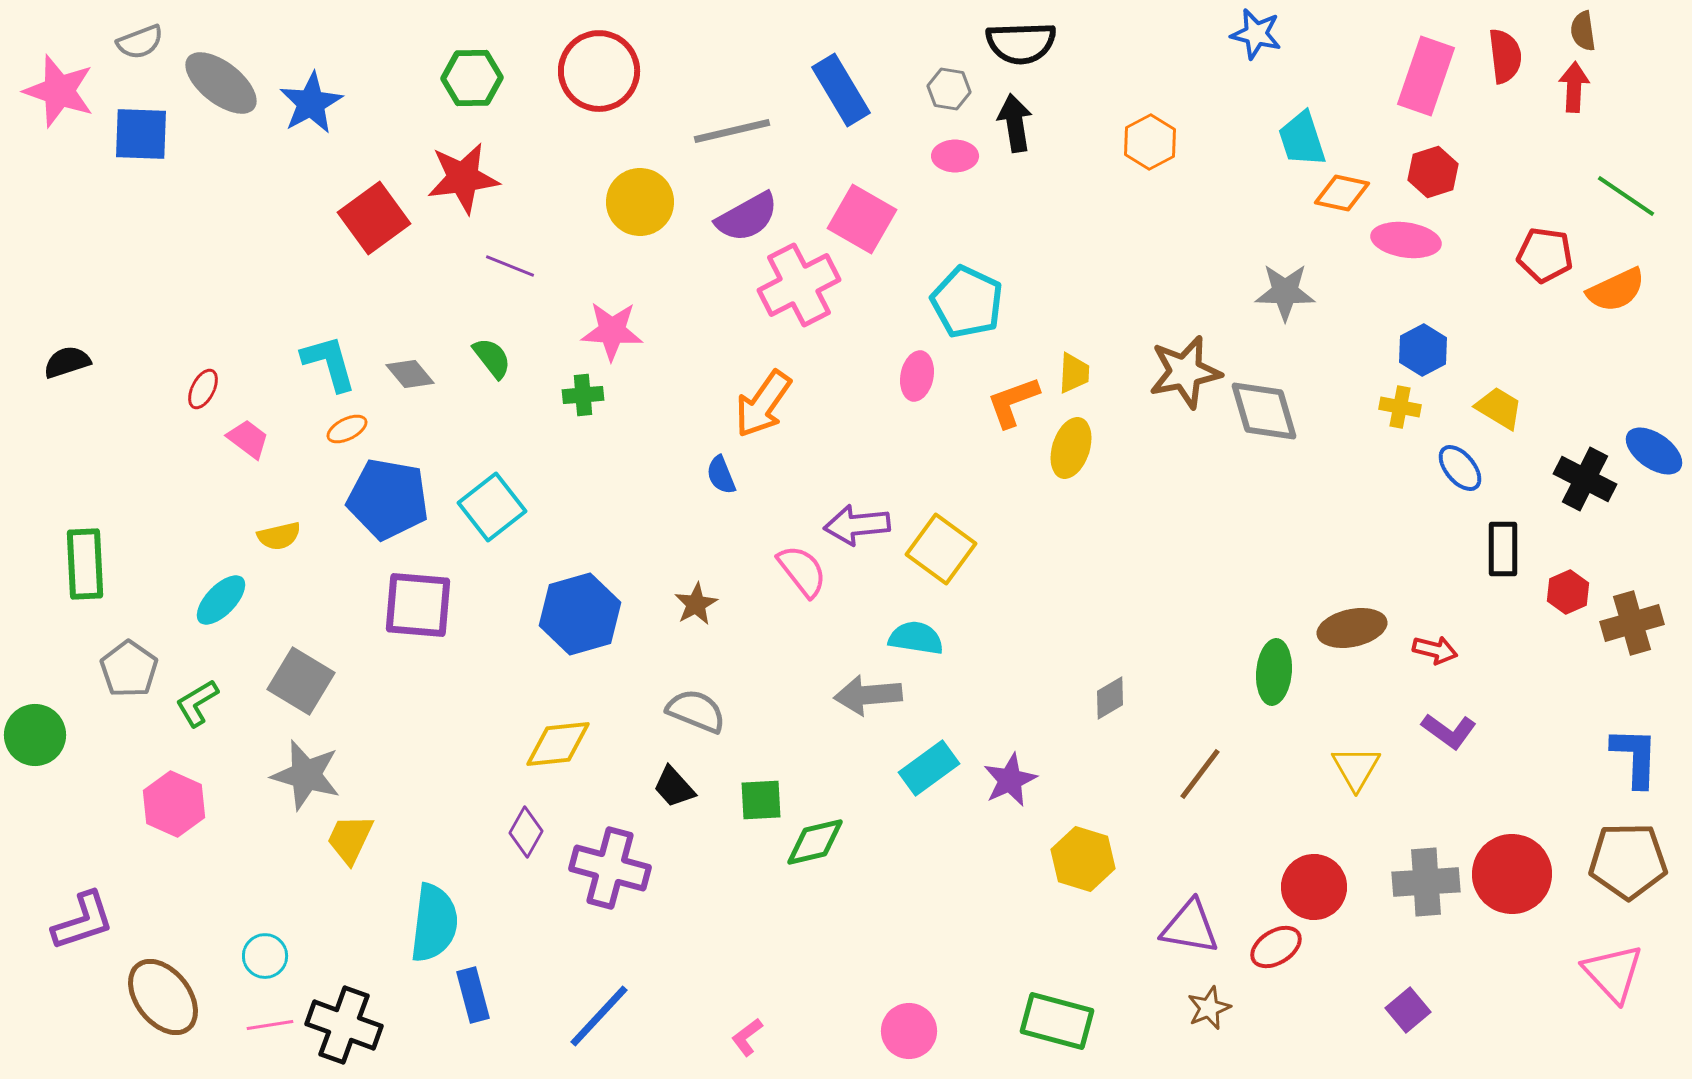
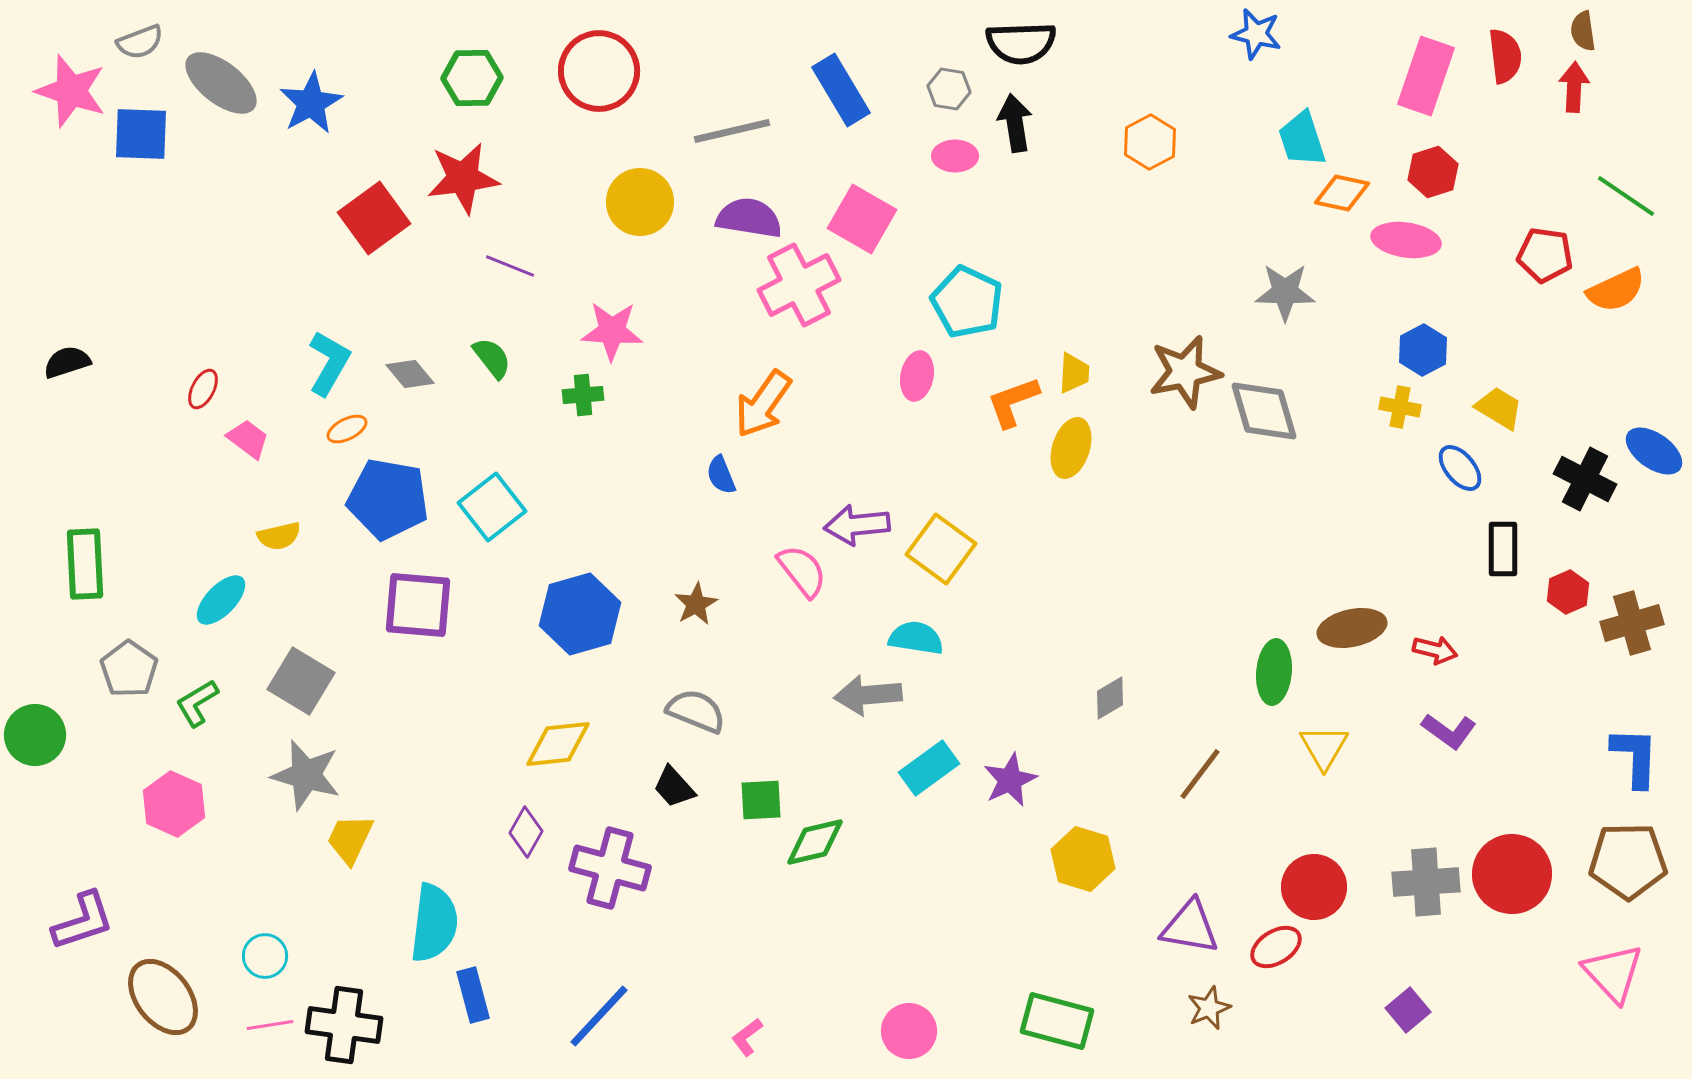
pink star at (59, 91): moved 12 px right
purple semicircle at (747, 217): moved 2 px right, 1 px down; rotated 142 degrees counterclockwise
cyan L-shape at (329, 363): rotated 46 degrees clockwise
yellow triangle at (1356, 768): moved 32 px left, 21 px up
black cross at (344, 1025): rotated 12 degrees counterclockwise
